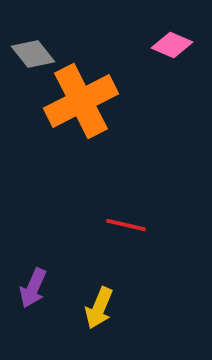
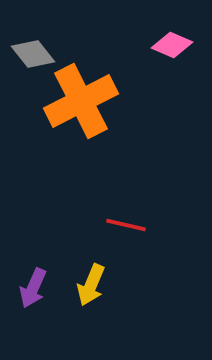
yellow arrow: moved 8 px left, 23 px up
